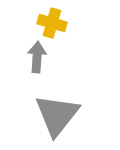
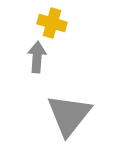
gray triangle: moved 12 px right
